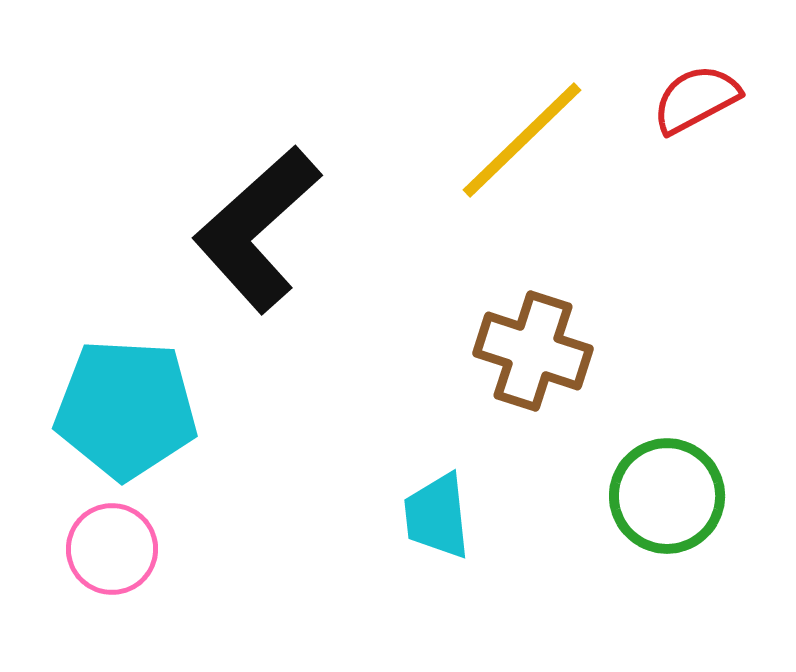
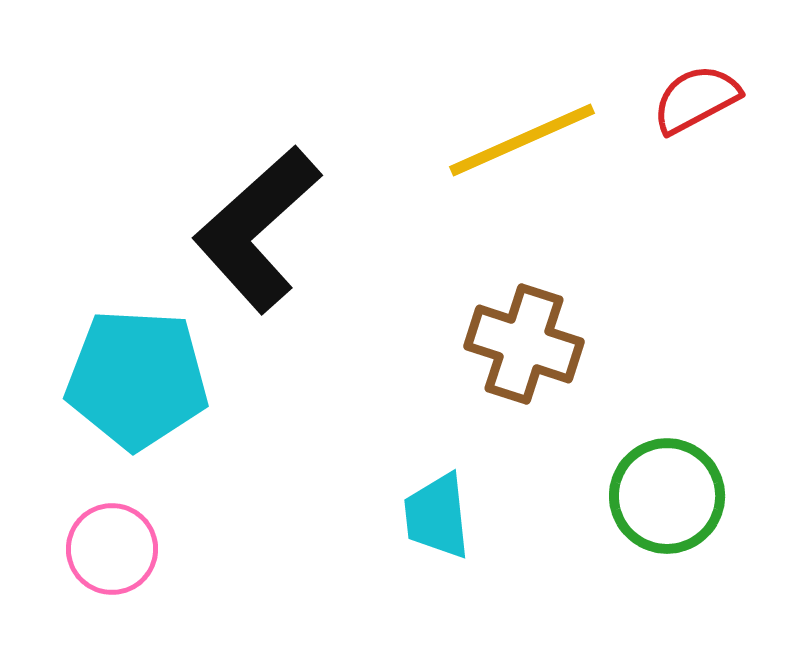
yellow line: rotated 20 degrees clockwise
brown cross: moved 9 px left, 7 px up
cyan pentagon: moved 11 px right, 30 px up
